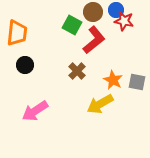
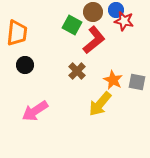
yellow arrow: rotated 20 degrees counterclockwise
